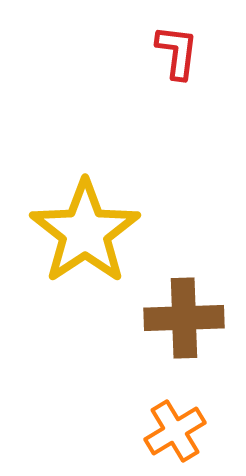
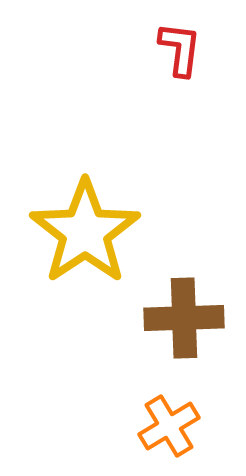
red L-shape: moved 3 px right, 3 px up
orange cross: moved 6 px left, 5 px up
